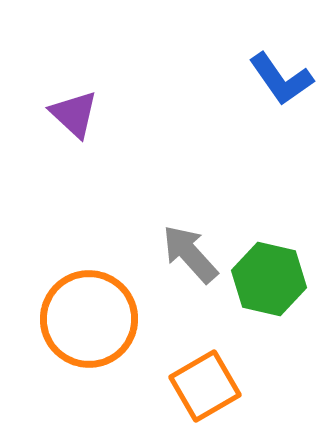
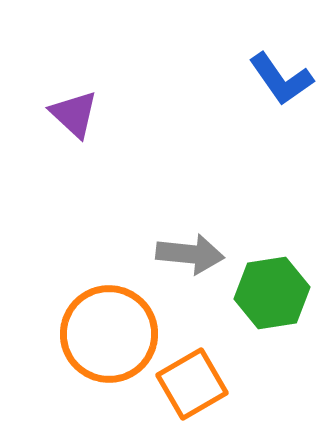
gray arrow: rotated 138 degrees clockwise
green hexagon: moved 3 px right, 14 px down; rotated 22 degrees counterclockwise
orange circle: moved 20 px right, 15 px down
orange square: moved 13 px left, 2 px up
